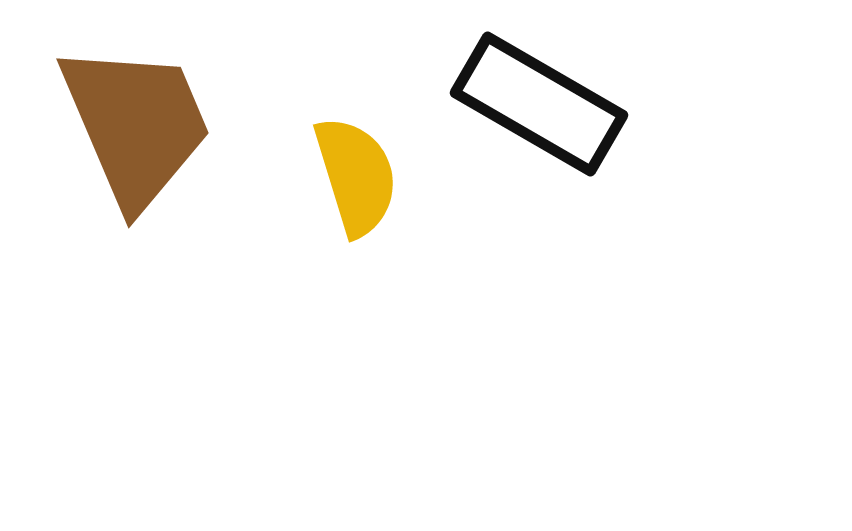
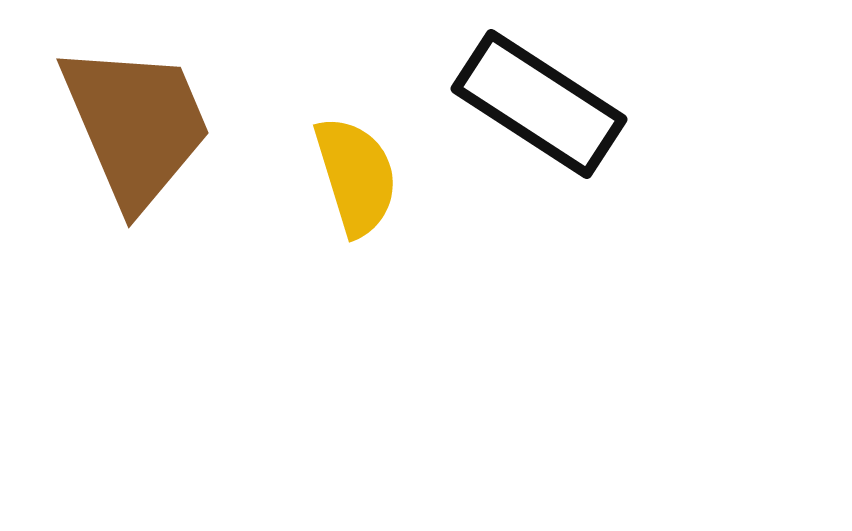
black rectangle: rotated 3 degrees clockwise
